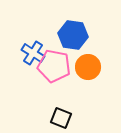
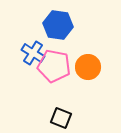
blue hexagon: moved 15 px left, 10 px up
